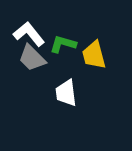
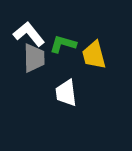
gray trapezoid: moved 2 px right; rotated 136 degrees counterclockwise
